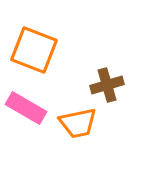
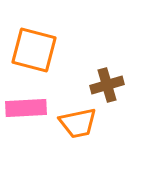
orange square: rotated 6 degrees counterclockwise
pink rectangle: rotated 33 degrees counterclockwise
